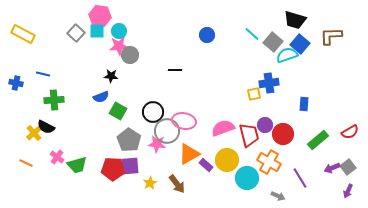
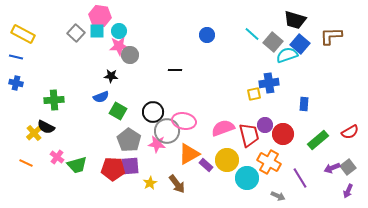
blue line at (43, 74): moved 27 px left, 17 px up
